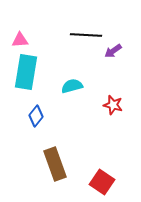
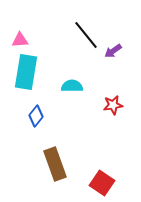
black line: rotated 48 degrees clockwise
cyan semicircle: rotated 15 degrees clockwise
red star: rotated 24 degrees counterclockwise
red square: moved 1 px down
